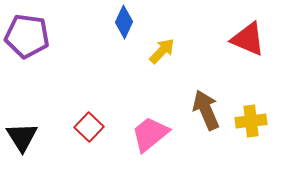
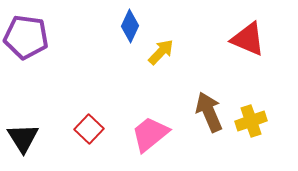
blue diamond: moved 6 px right, 4 px down
purple pentagon: moved 1 px left, 1 px down
yellow arrow: moved 1 px left, 1 px down
brown arrow: moved 3 px right, 2 px down
yellow cross: rotated 12 degrees counterclockwise
red square: moved 2 px down
black triangle: moved 1 px right, 1 px down
